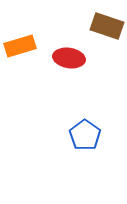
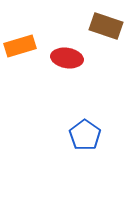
brown rectangle: moved 1 px left
red ellipse: moved 2 px left
